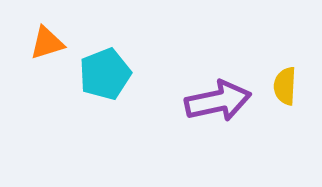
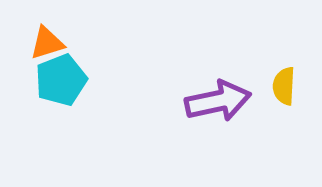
cyan pentagon: moved 44 px left, 6 px down
yellow semicircle: moved 1 px left
